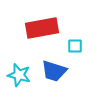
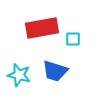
cyan square: moved 2 px left, 7 px up
blue trapezoid: moved 1 px right
